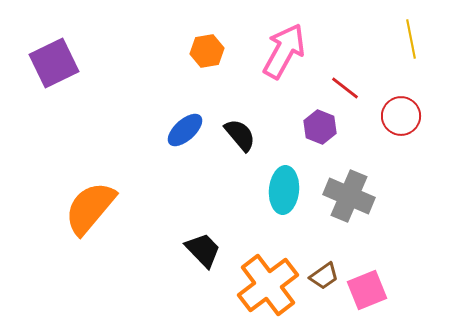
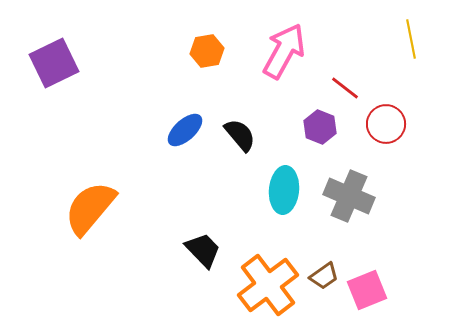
red circle: moved 15 px left, 8 px down
